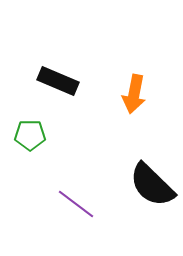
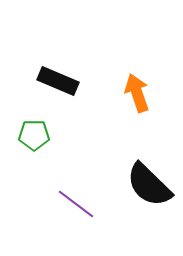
orange arrow: moved 3 px right, 1 px up; rotated 150 degrees clockwise
green pentagon: moved 4 px right
black semicircle: moved 3 px left
